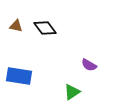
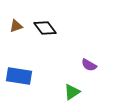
brown triangle: rotated 32 degrees counterclockwise
